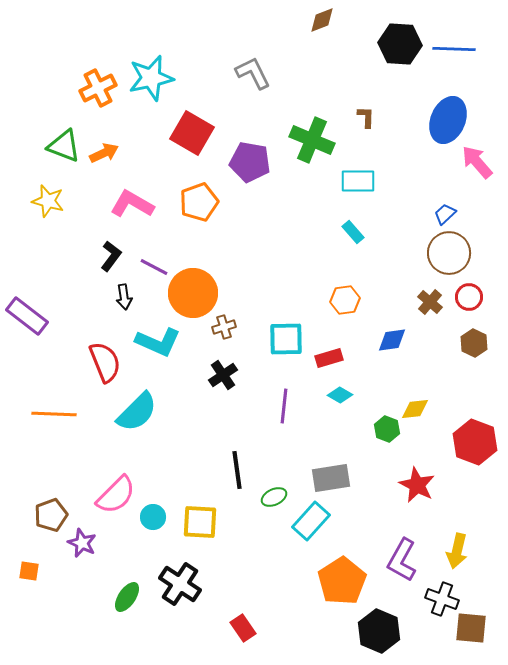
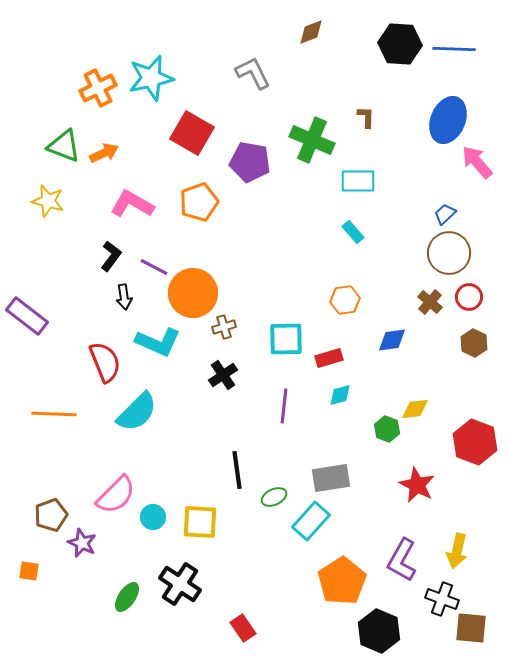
brown diamond at (322, 20): moved 11 px left, 12 px down
cyan diamond at (340, 395): rotated 45 degrees counterclockwise
